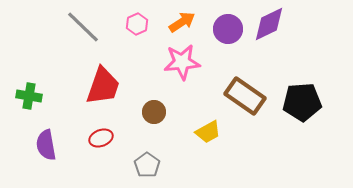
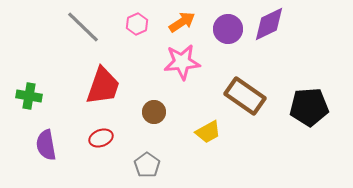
black pentagon: moved 7 px right, 5 px down
